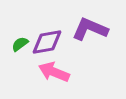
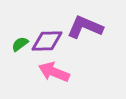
purple L-shape: moved 5 px left, 2 px up
purple diamond: moved 1 px up; rotated 8 degrees clockwise
